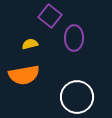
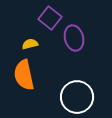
purple square: moved 2 px down
purple ellipse: rotated 15 degrees counterclockwise
orange semicircle: rotated 88 degrees clockwise
